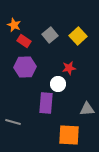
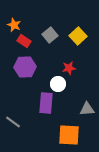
gray line: rotated 21 degrees clockwise
